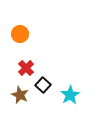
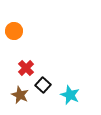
orange circle: moved 6 px left, 3 px up
cyan star: rotated 18 degrees counterclockwise
